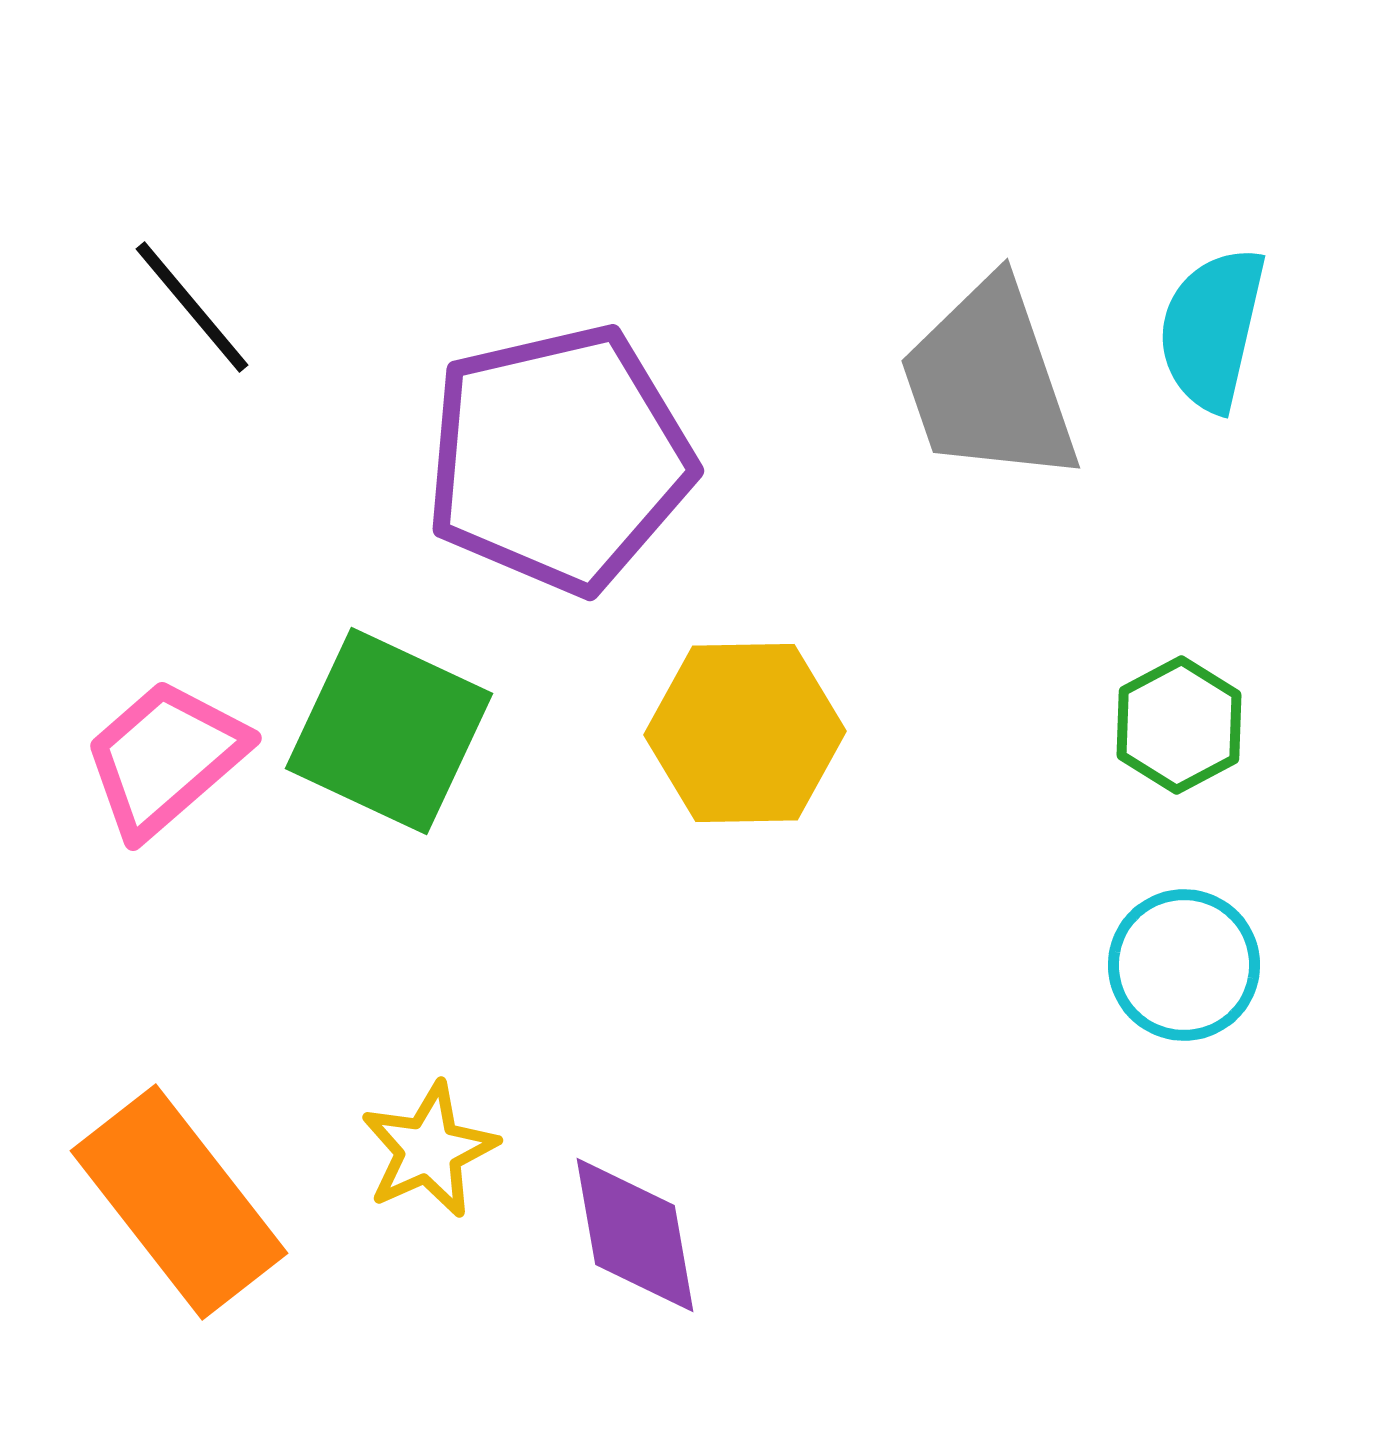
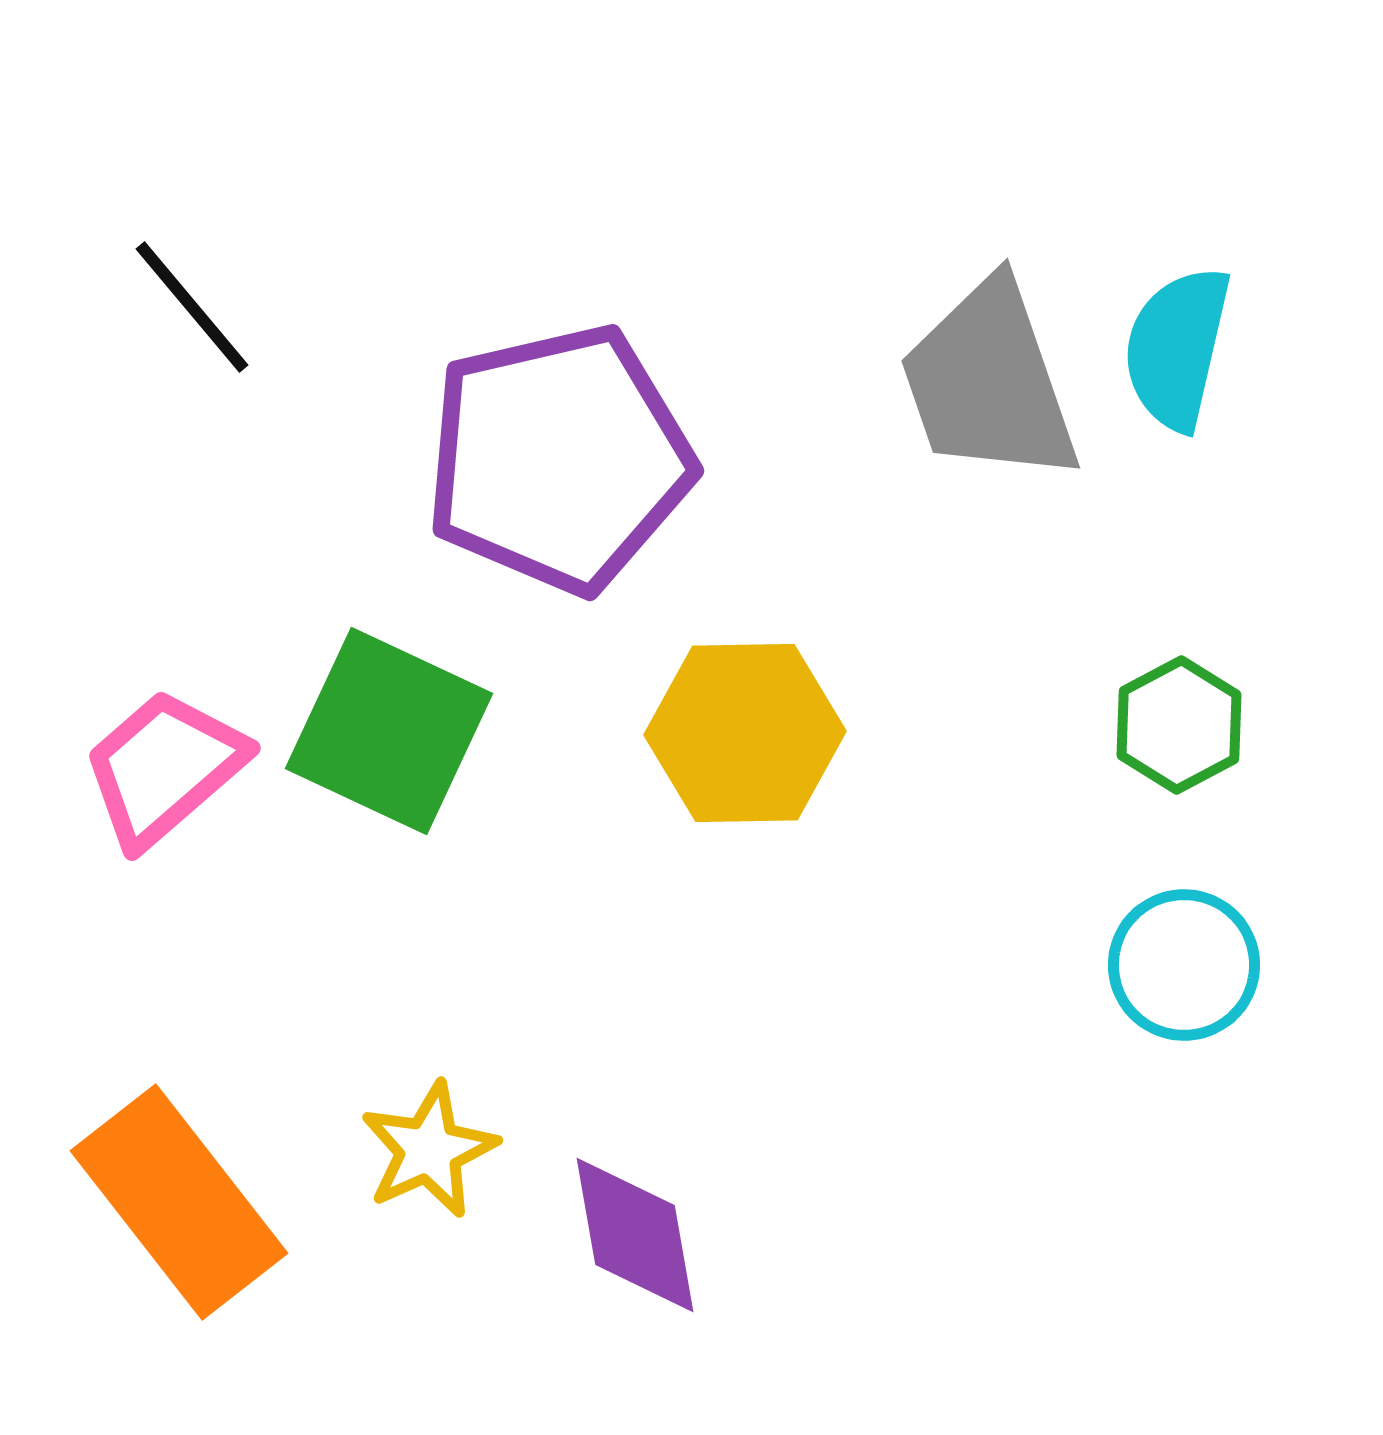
cyan semicircle: moved 35 px left, 19 px down
pink trapezoid: moved 1 px left, 10 px down
